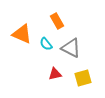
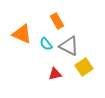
gray triangle: moved 2 px left, 2 px up
yellow square: moved 1 px right, 11 px up; rotated 18 degrees counterclockwise
